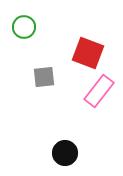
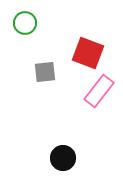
green circle: moved 1 px right, 4 px up
gray square: moved 1 px right, 5 px up
black circle: moved 2 px left, 5 px down
